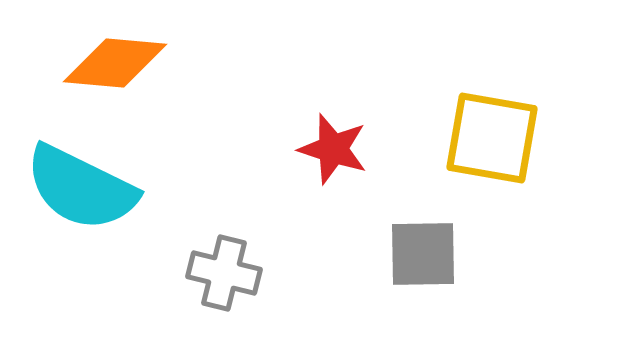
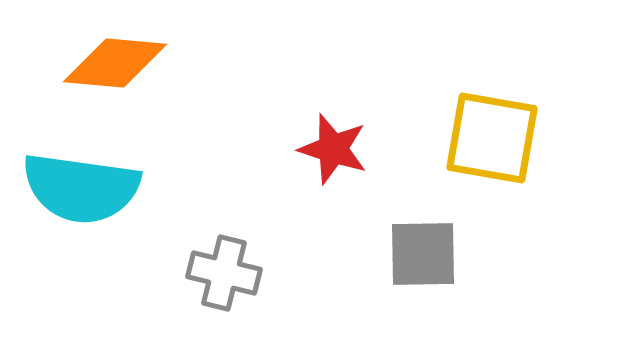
cyan semicircle: rotated 18 degrees counterclockwise
